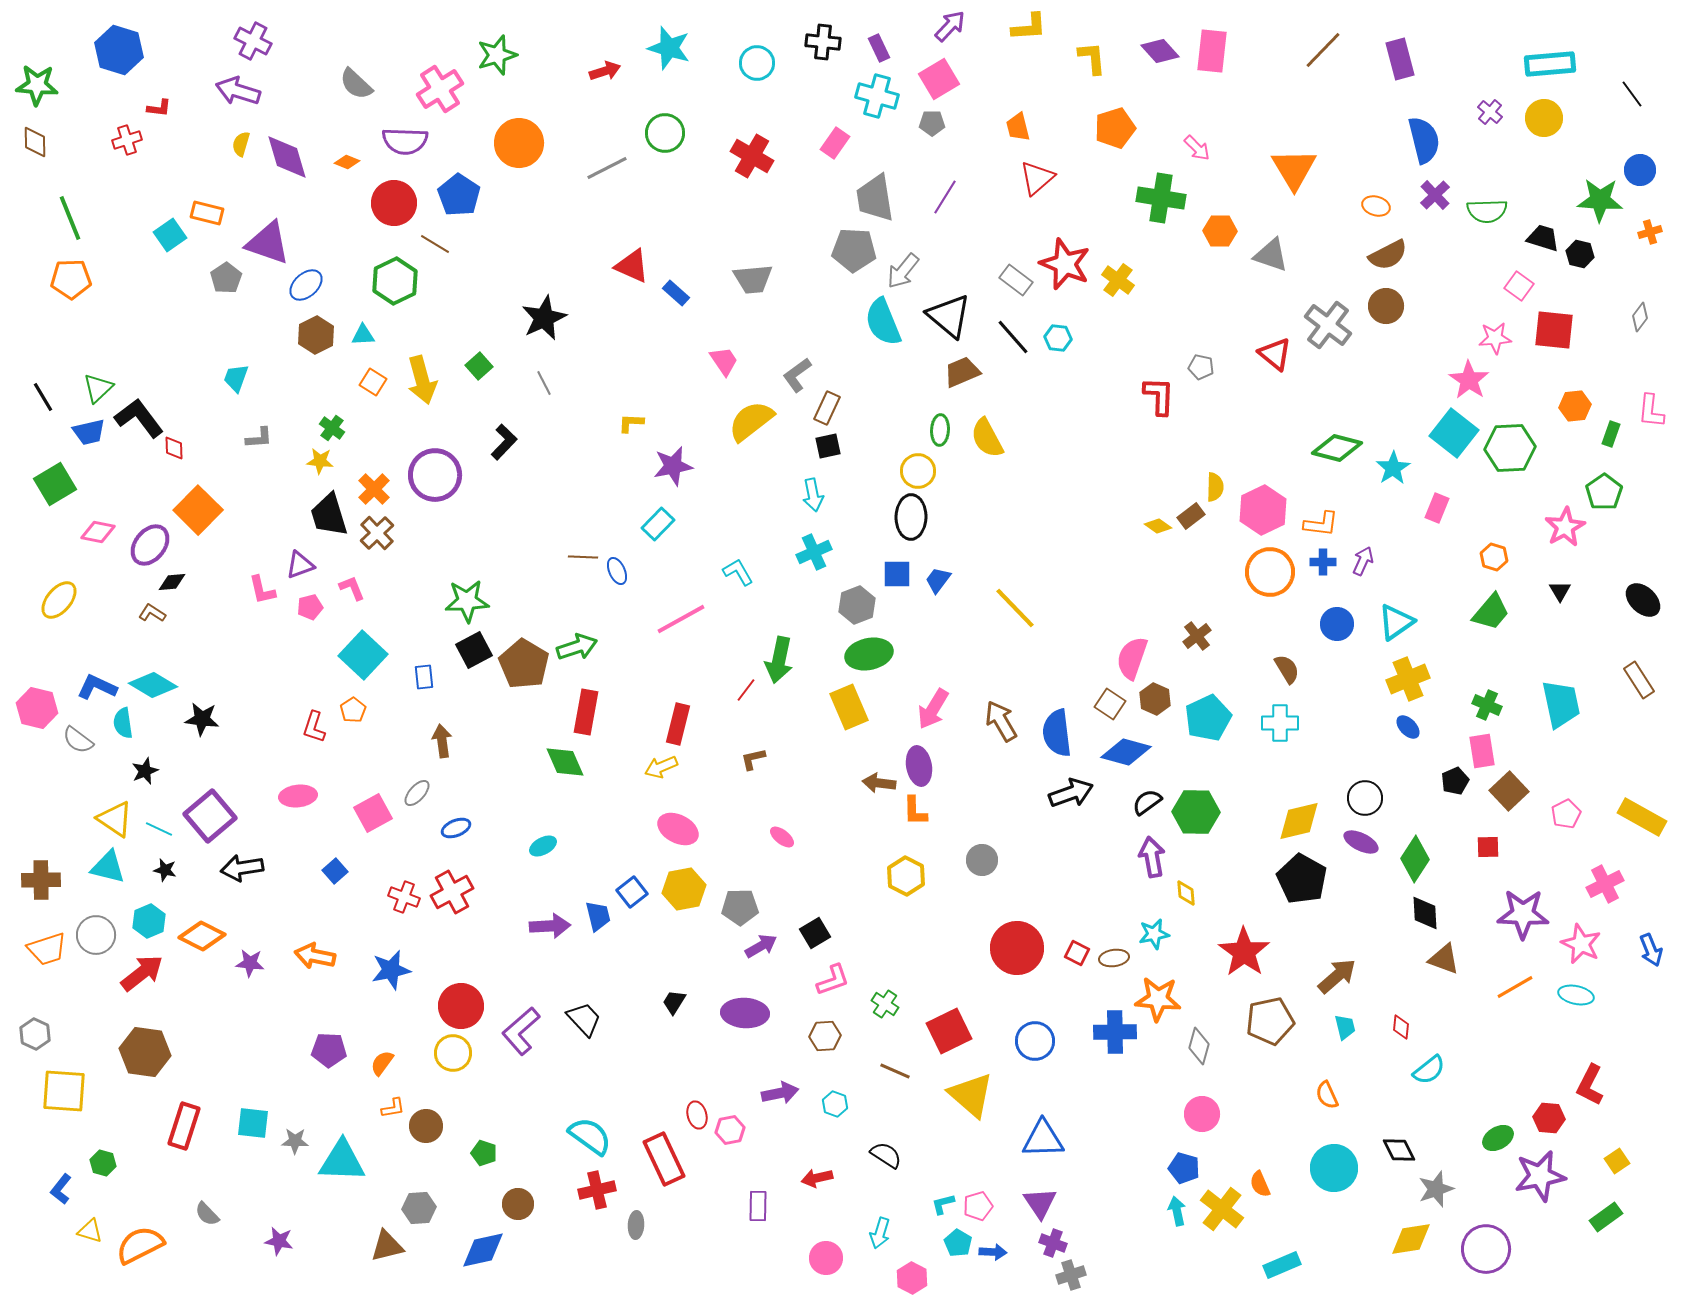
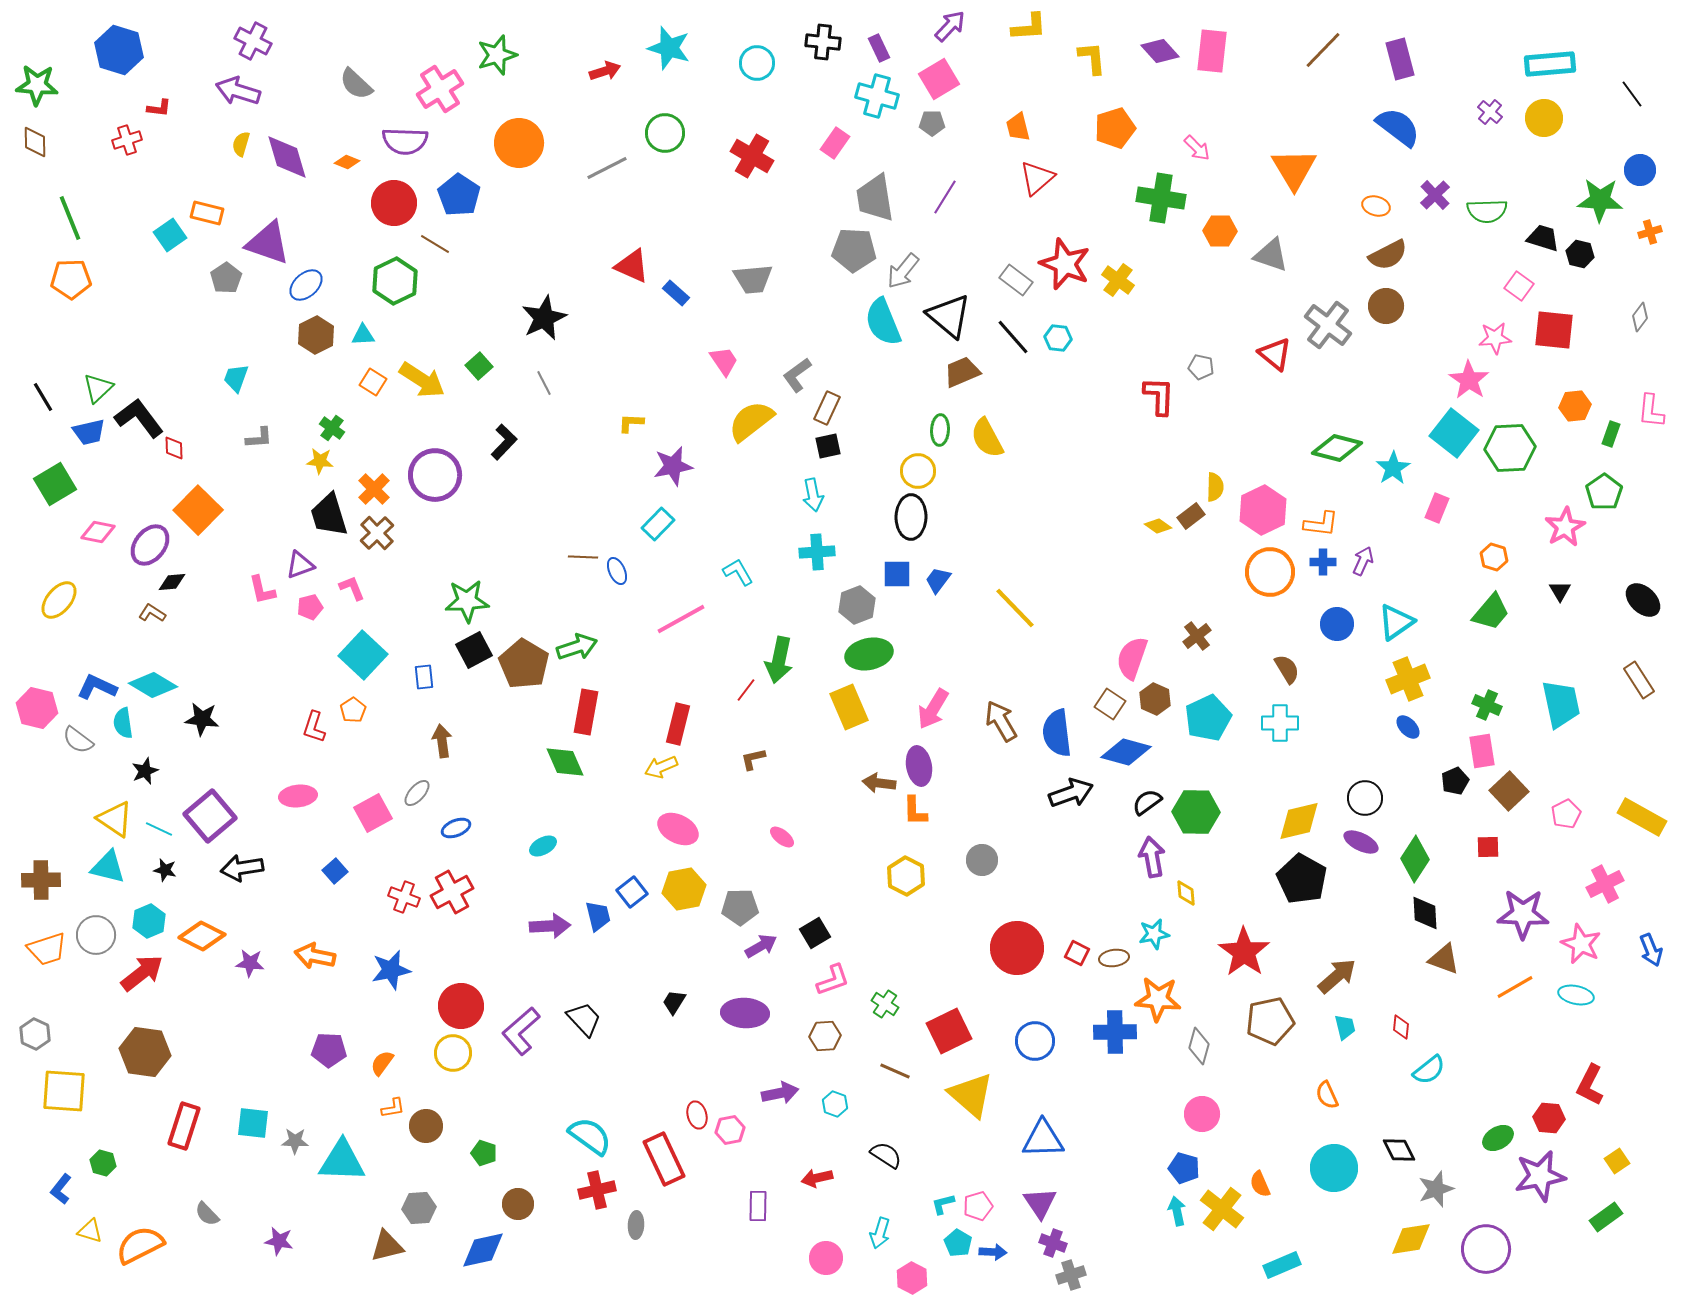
blue semicircle at (1424, 140): moved 26 px left, 13 px up; rotated 39 degrees counterclockwise
yellow arrow at (422, 380): rotated 42 degrees counterclockwise
cyan cross at (814, 552): moved 3 px right; rotated 20 degrees clockwise
